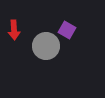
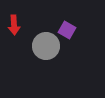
red arrow: moved 5 px up
